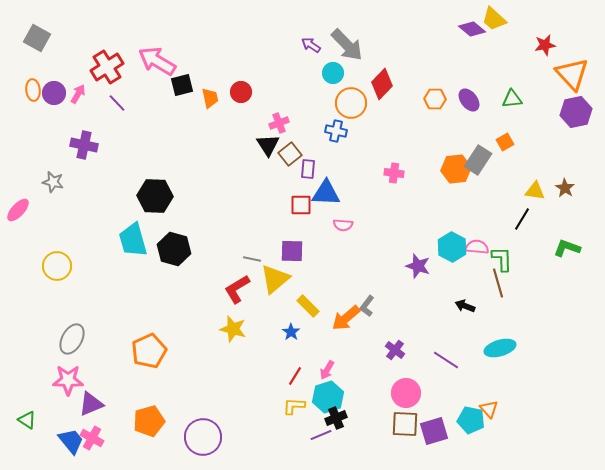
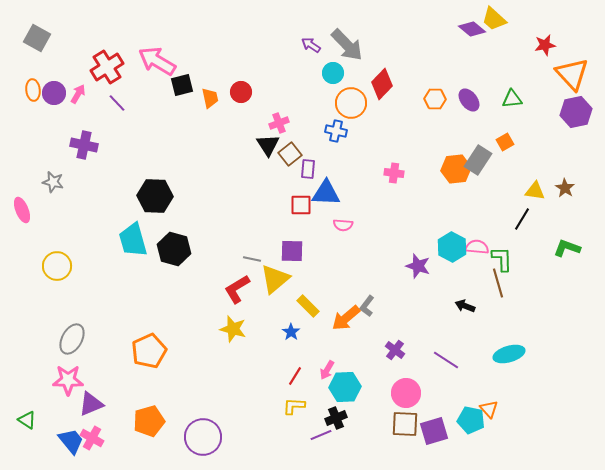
pink ellipse at (18, 210): moved 4 px right; rotated 65 degrees counterclockwise
cyan ellipse at (500, 348): moved 9 px right, 6 px down
cyan hexagon at (328, 397): moved 17 px right, 10 px up; rotated 16 degrees clockwise
